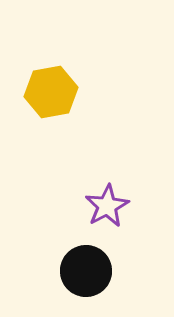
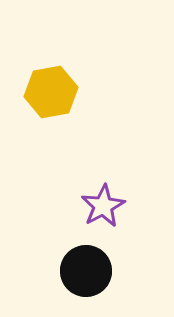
purple star: moved 4 px left
